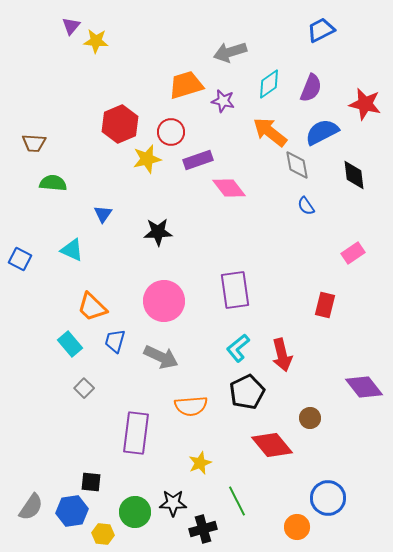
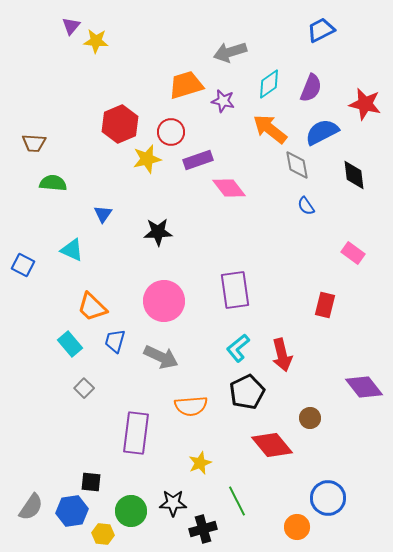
orange arrow at (270, 132): moved 3 px up
pink rectangle at (353, 253): rotated 70 degrees clockwise
blue square at (20, 259): moved 3 px right, 6 px down
green circle at (135, 512): moved 4 px left, 1 px up
